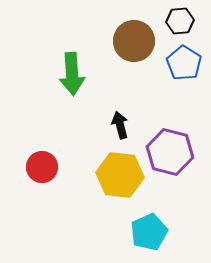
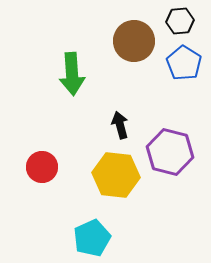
yellow hexagon: moved 4 px left
cyan pentagon: moved 57 px left, 6 px down
